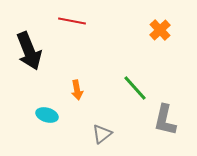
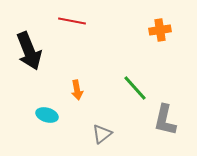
orange cross: rotated 35 degrees clockwise
